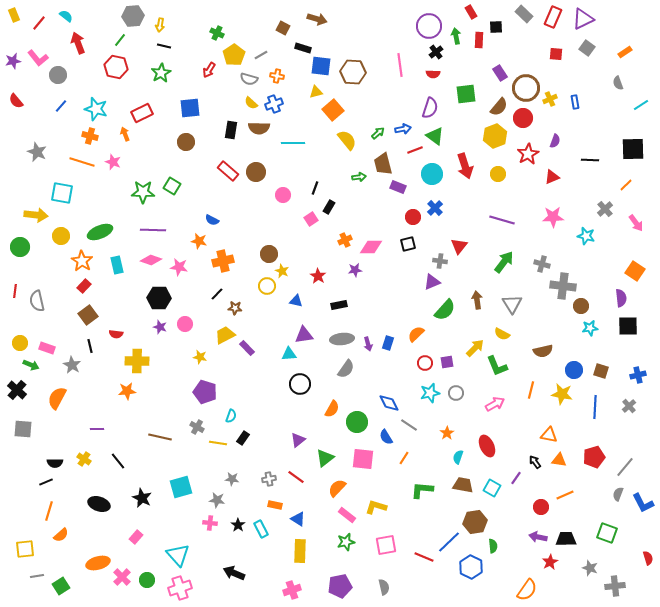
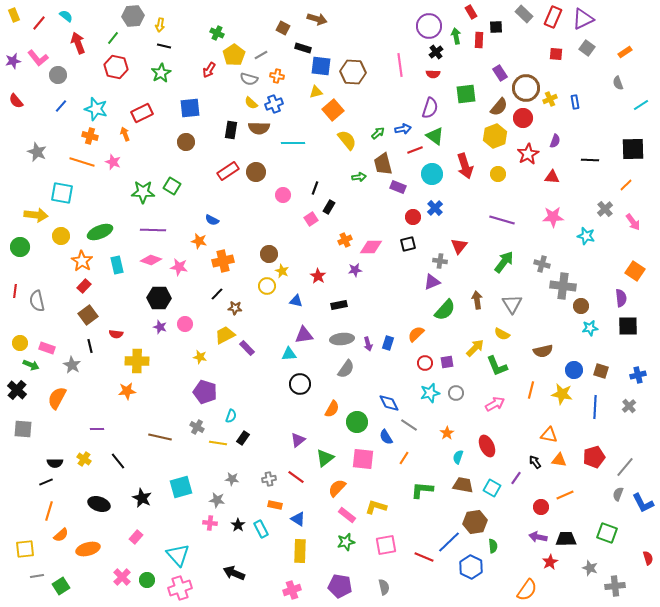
green line at (120, 40): moved 7 px left, 2 px up
red rectangle at (228, 171): rotated 75 degrees counterclockwise
red triangle at (552, 177): rotated 28 degrees clockwise
pink arrow at (636, 223): moved 3 px left, 1 px up
orange ellipse at (98, 563): moved 10 px left, 14 px up
purple pentagon at (340, 586): rotated 20 degrees clockwise
